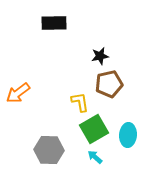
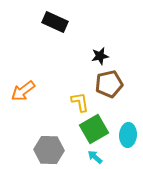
black rectangle: moved 1 px right, 1 px up; rotated 25 degrees clockwise
orange arrow: moved 5 px right, 2 px up
